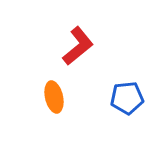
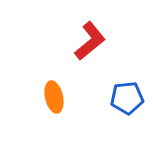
red L-shape: moved 12 px right, 5 px up
